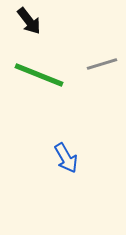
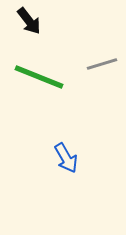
green line: moved 2 px down
